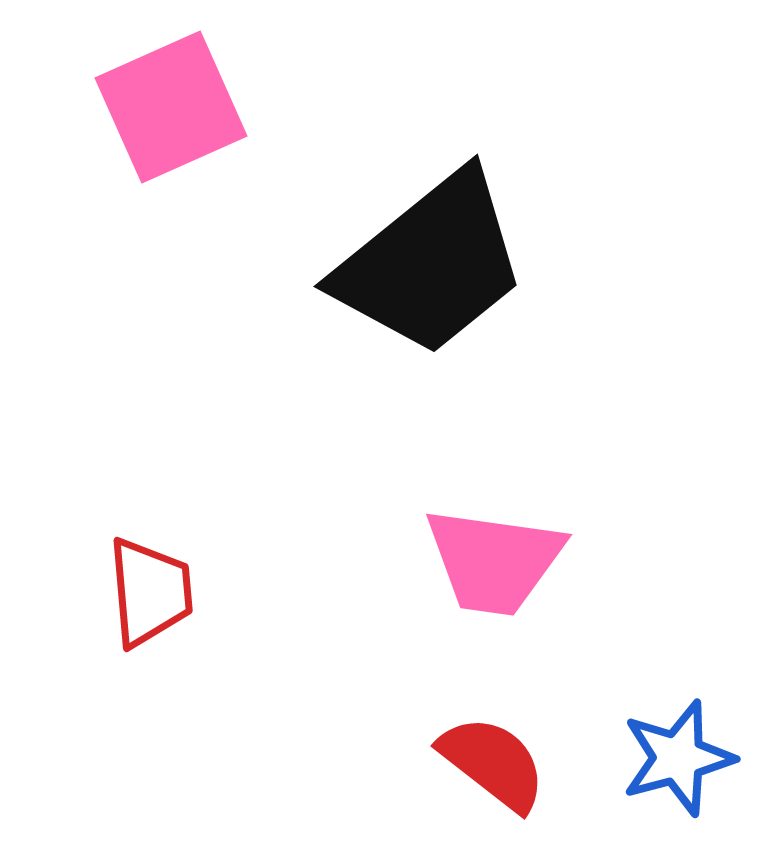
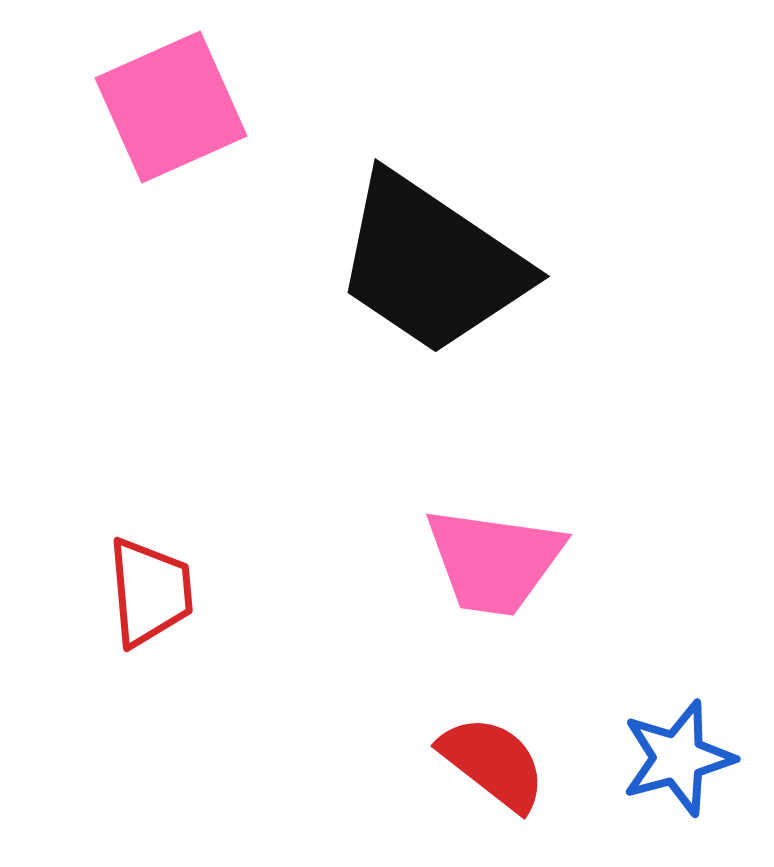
black trapezoid: rotated 73 degrees clockwise
